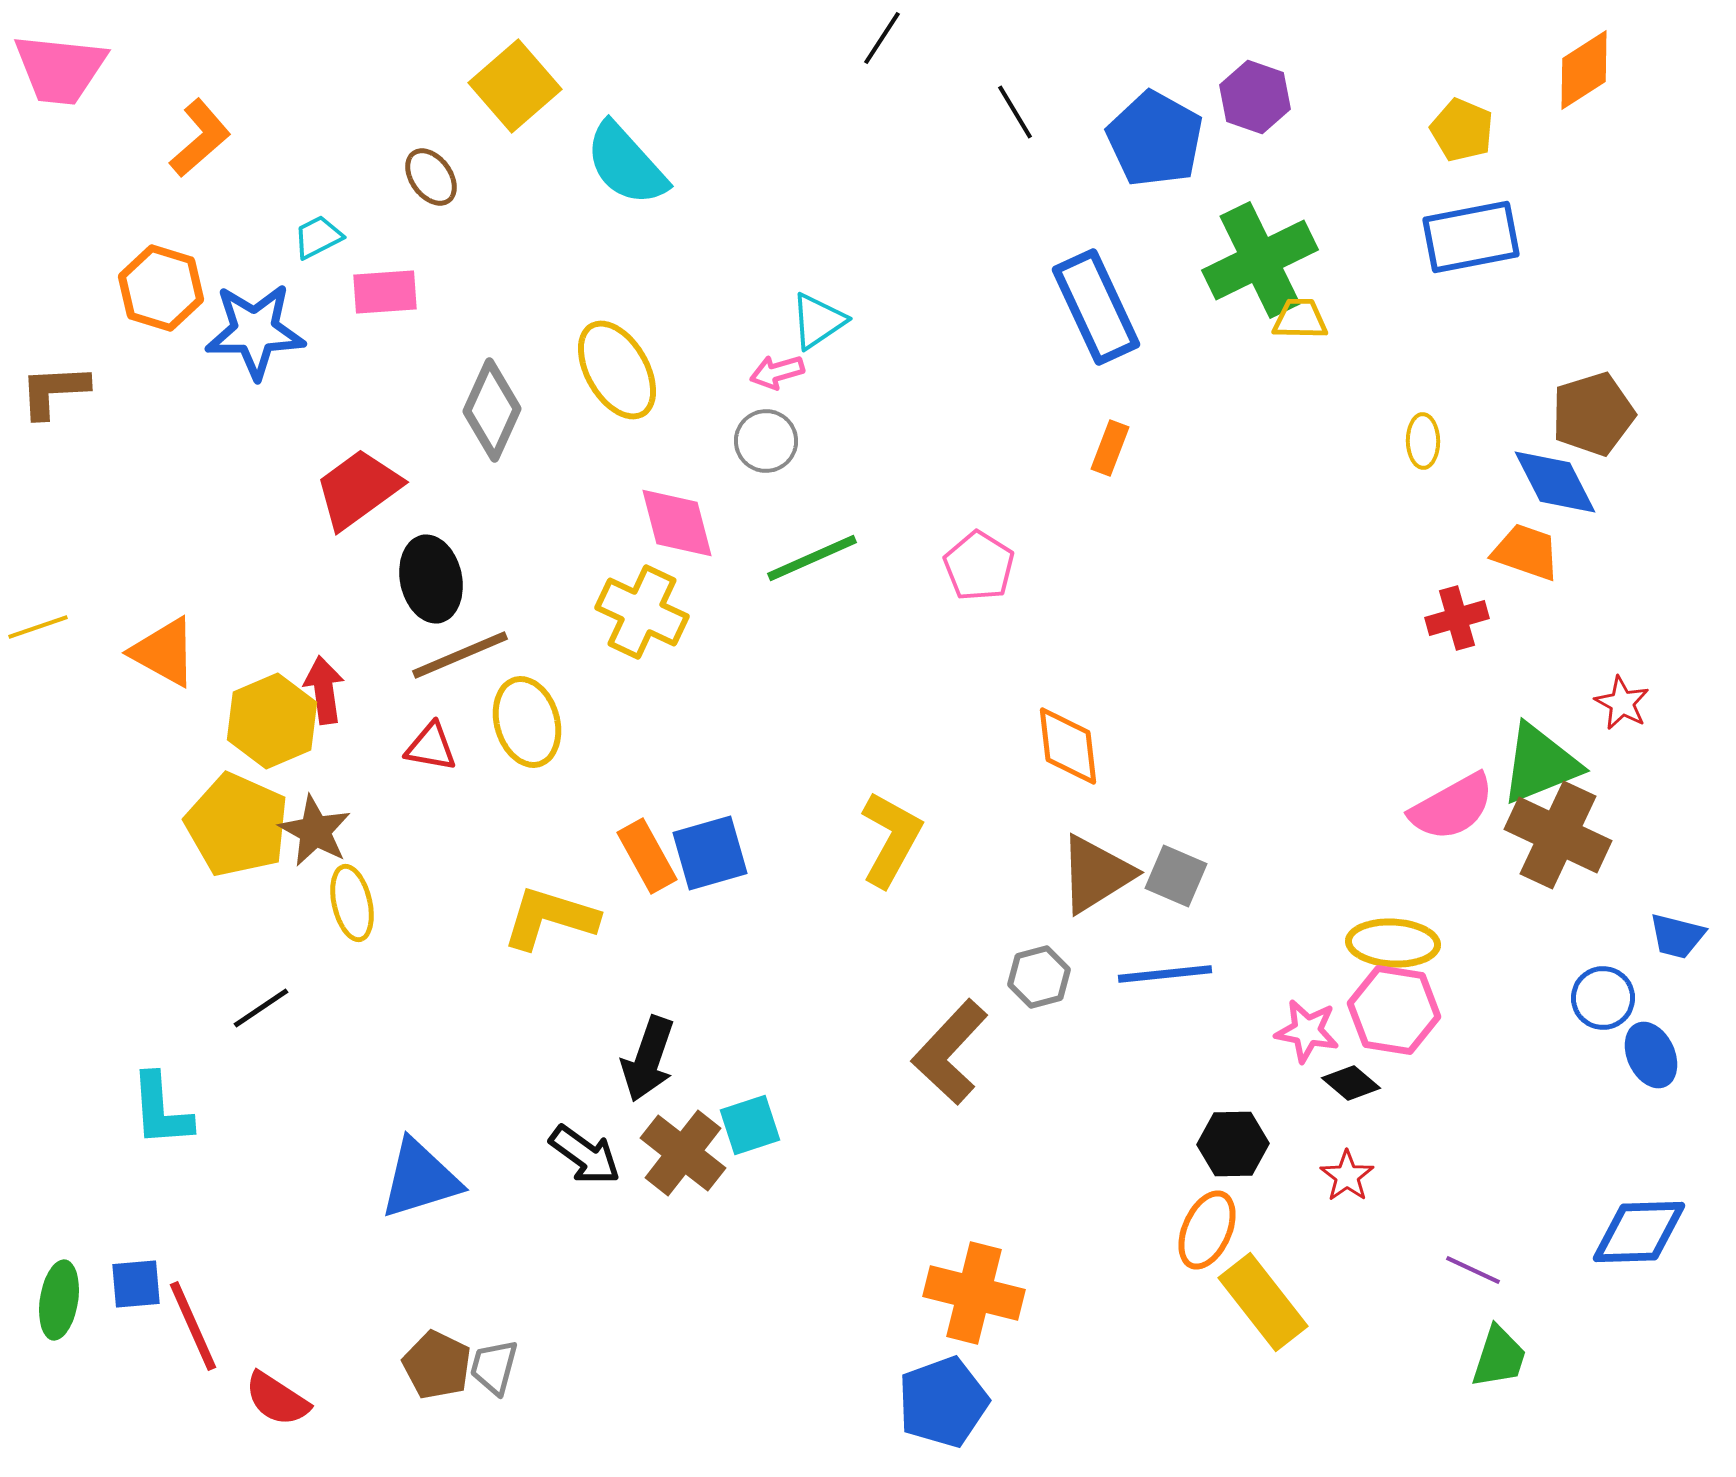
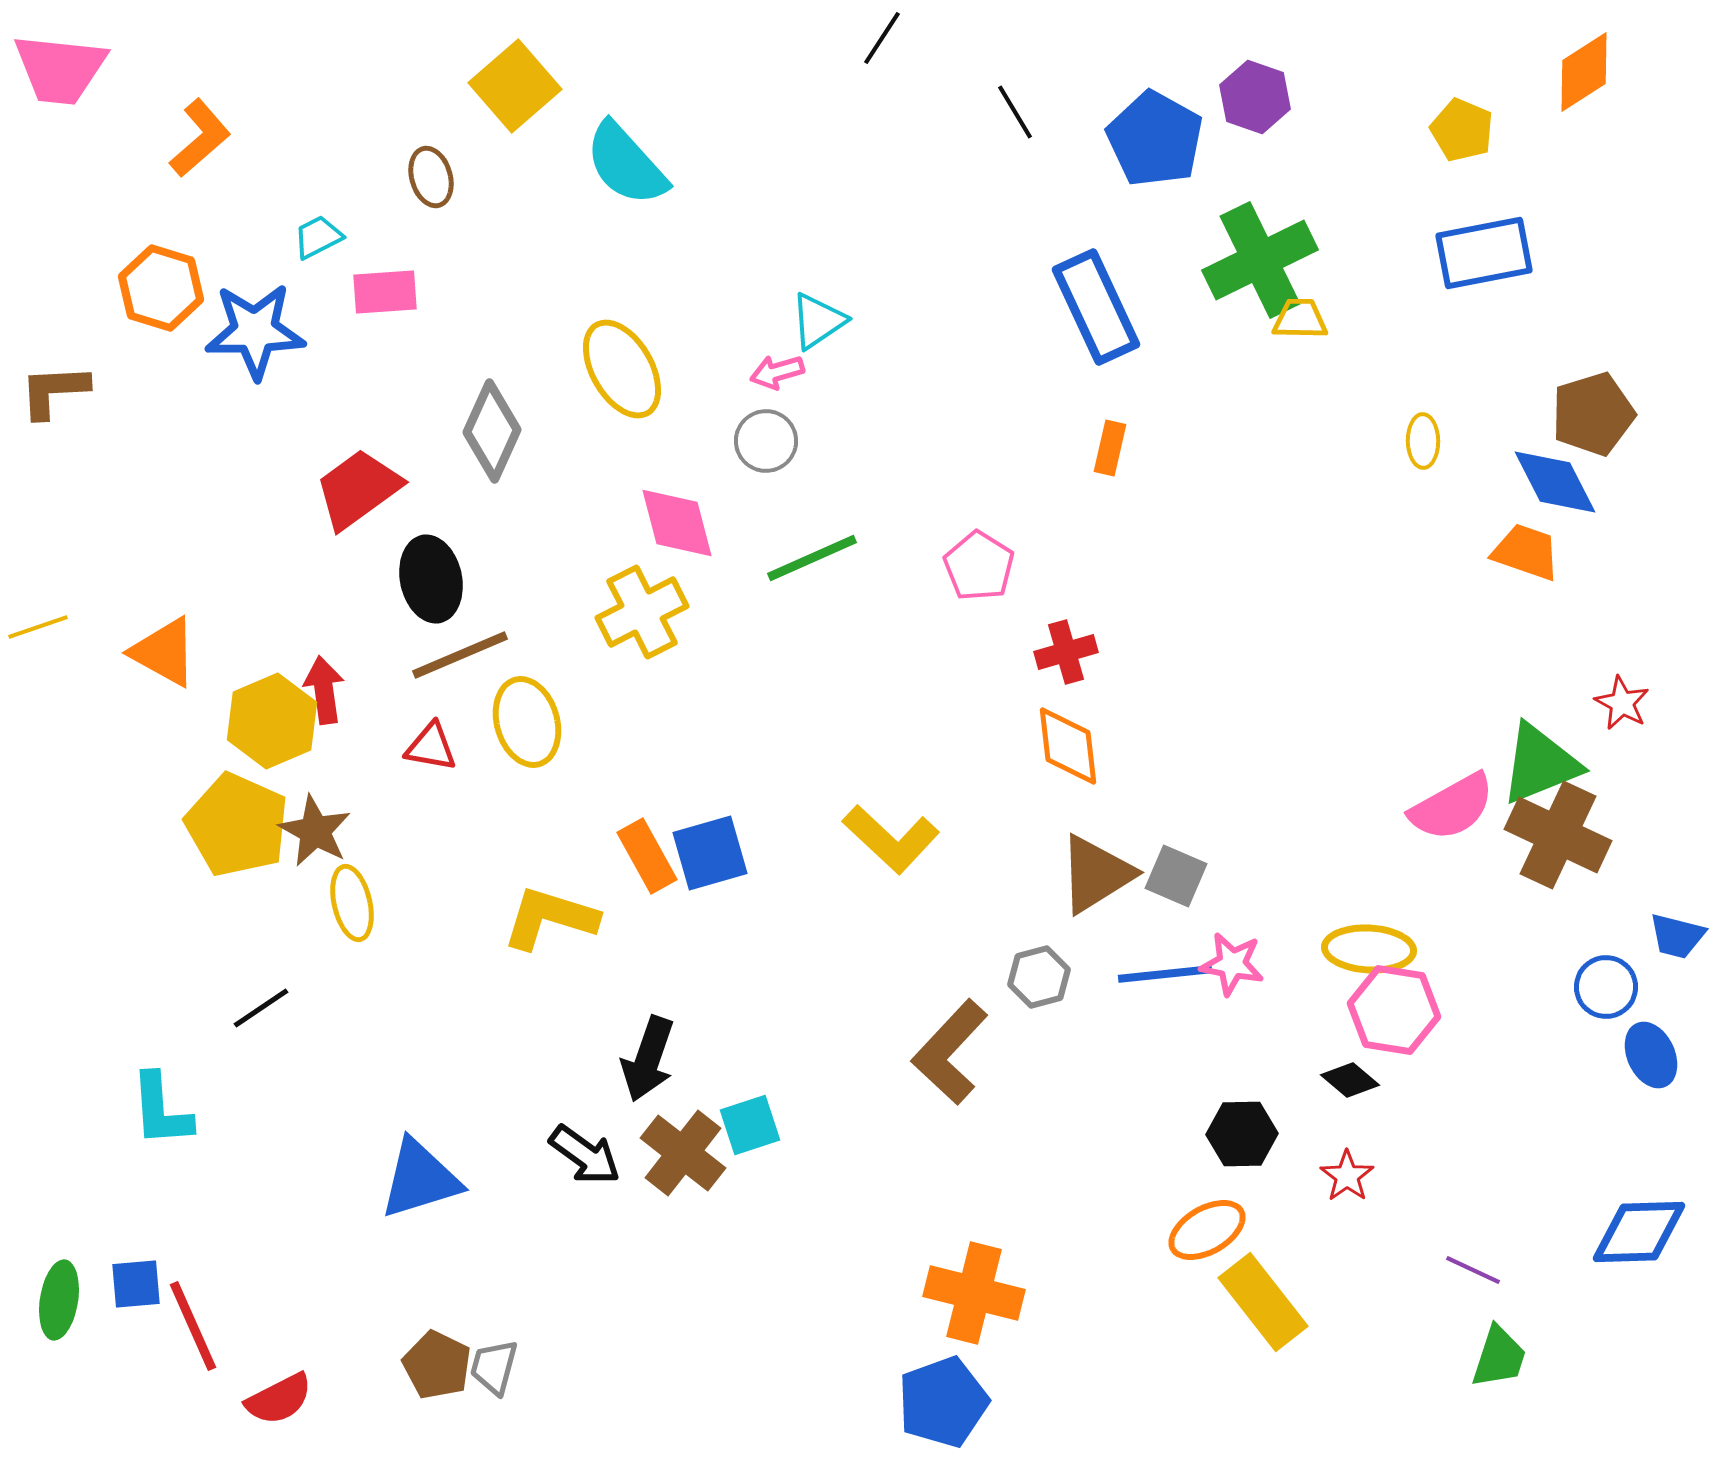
orange diamond at (1584, 70): moved 2 px down
brown ellipse at (431, 177): rotated 20 degrees clockwise
blue rectangle at (1471, 237): moved 13 px right, 16 px down
yellow ellipse at (617, 370): moved 5 px right, 1 px up
gray diamond at (492, 410): moved 21 px down
orange rectangle at (1110, 448): rotated 8 degrees counterclockwise
yellow cross at (642, 612): rotated 38 degrees clockwise
red cross at (1457, 618): moved 391 px left, 34 px down
yellow L-shape at (891, 839): rotated 104 degrees clockwise
yellow ellipse at (1393, 943): moved 24 px left, 6 px down
blue circle at (1603, 998): moved 3 px right, 11 px up
pink star at (1307, 1031): moved 75 px left, 67 px up
black diamond at (1351, 1083): moved 1 px left, 3 px up
black hexagon at (1233, 1144): moved 9 px right, 10 px up
orange ellipse at (1207, 1230): rotated 36 degrees clockwise
red semicircle at (277, 1399): moved 2 px right; rotated 60 degrees counterclockwise
